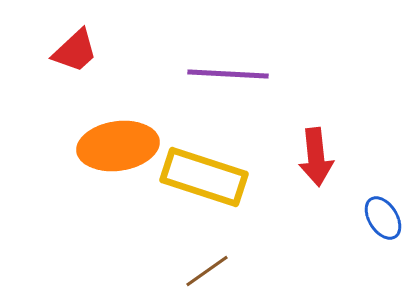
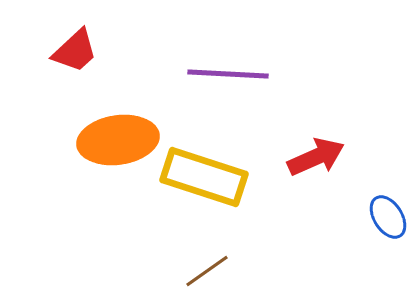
orange ellipse: moved 6 px up
red arrow: rotated 108 degrees counterclockwise
blue ellipse: moved 5 px right, 1 px up
